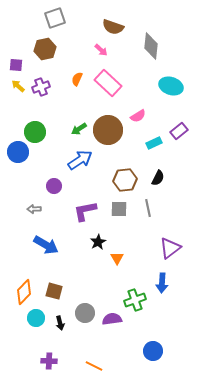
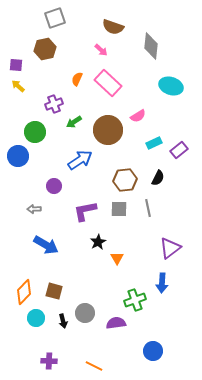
purple cross at (41, 87): moved 13 px right, 17 px down
green arrow at (79, 129): moved 5 px left, 7 px up
purple rectangle at (179, 131): moved 19 px down
blue circle at (18, 152): moved 4 px down
purple semicircle at (112, 319): moved 4 px right, 4 px down
black arrow at (60, 323): moved 3 px right, 2 px up
